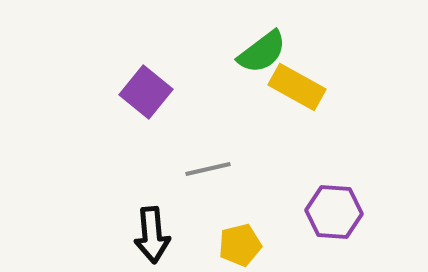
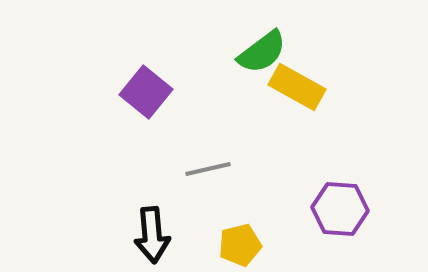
purple hexagon: moved 6 px right, 3 px up
